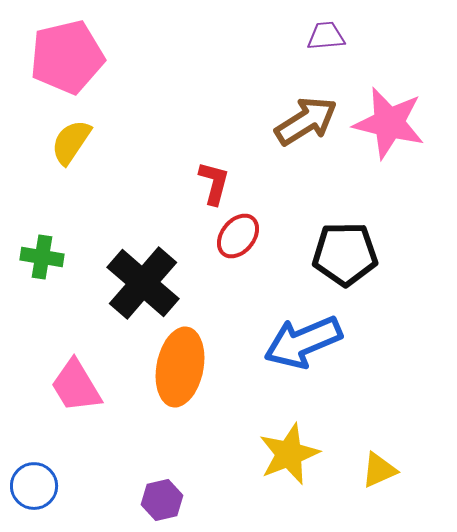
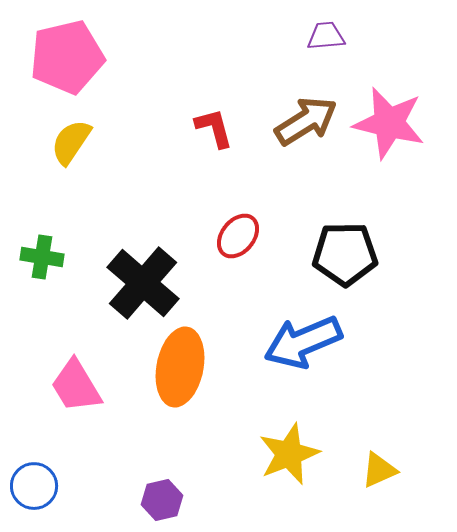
red L-shape: moved 55 px up; rotated 30 degrees counterclockwise
